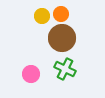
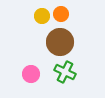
brown circle: moved 2 px left, 4 px down
green cross: moved 3 px down
